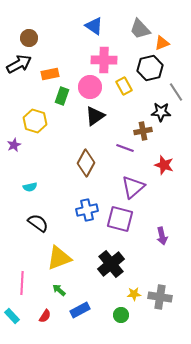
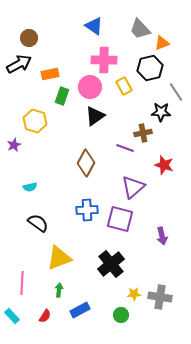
brown cross: moved 2 px down
blue cross: rotated 10 degrees clockwise
green arrow: rotated 56 degrees clockwise
